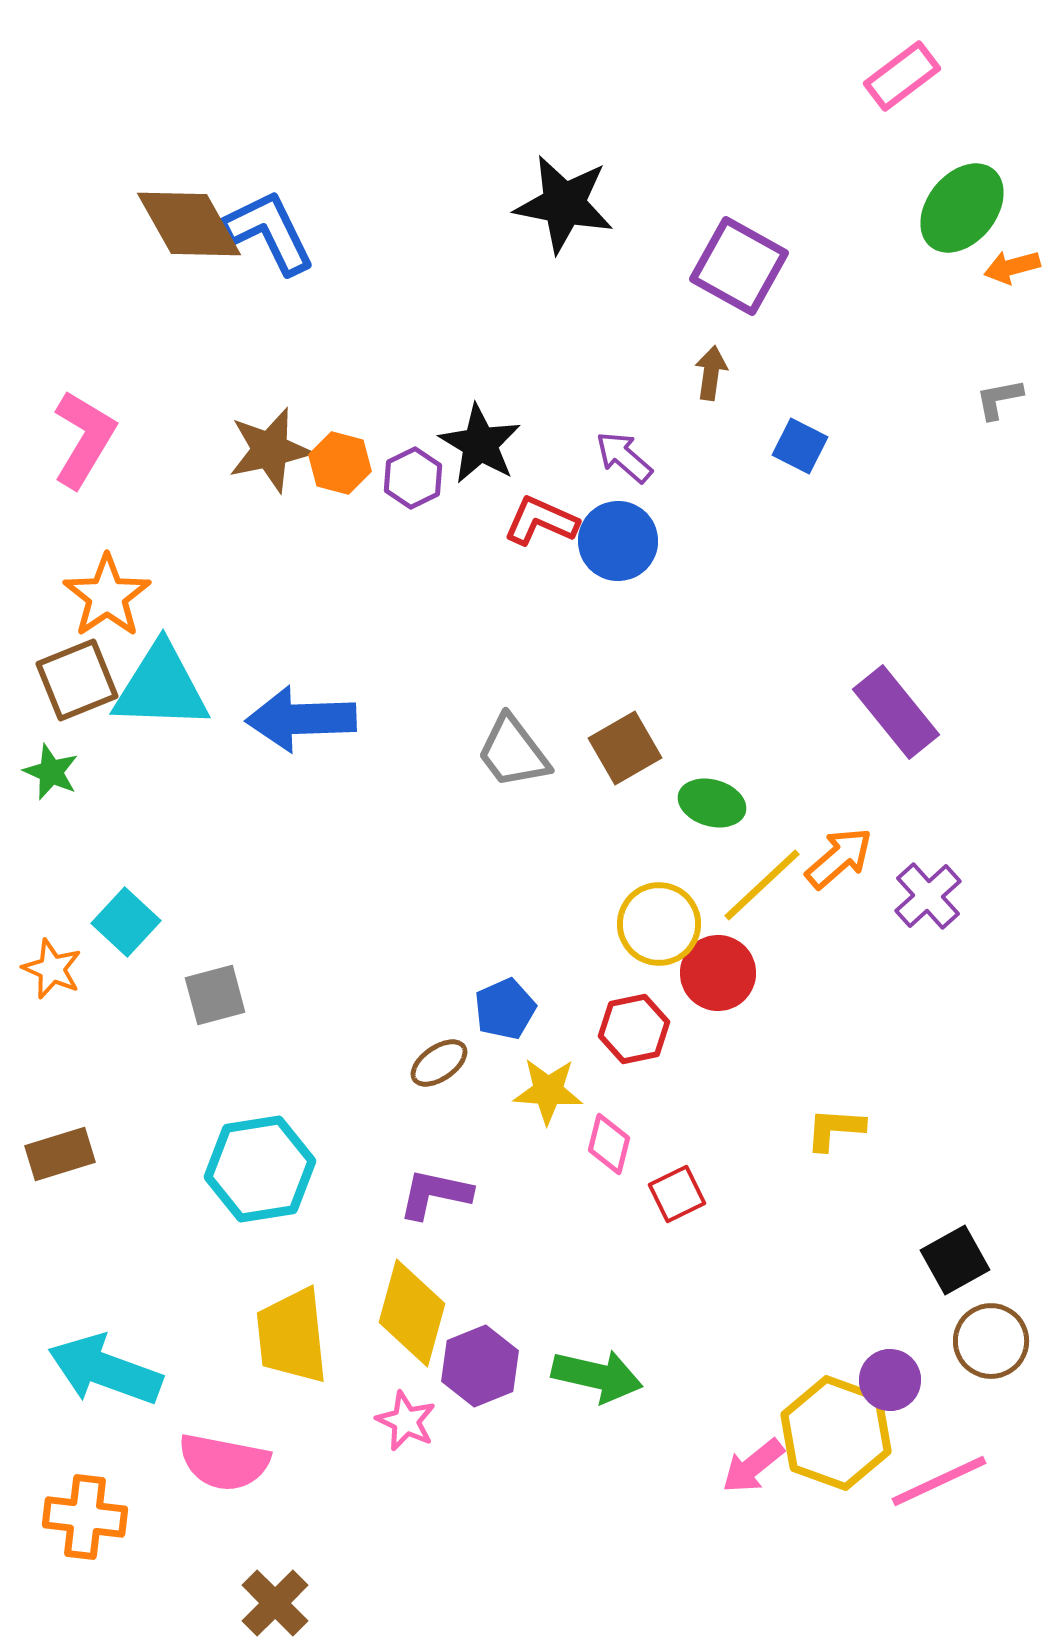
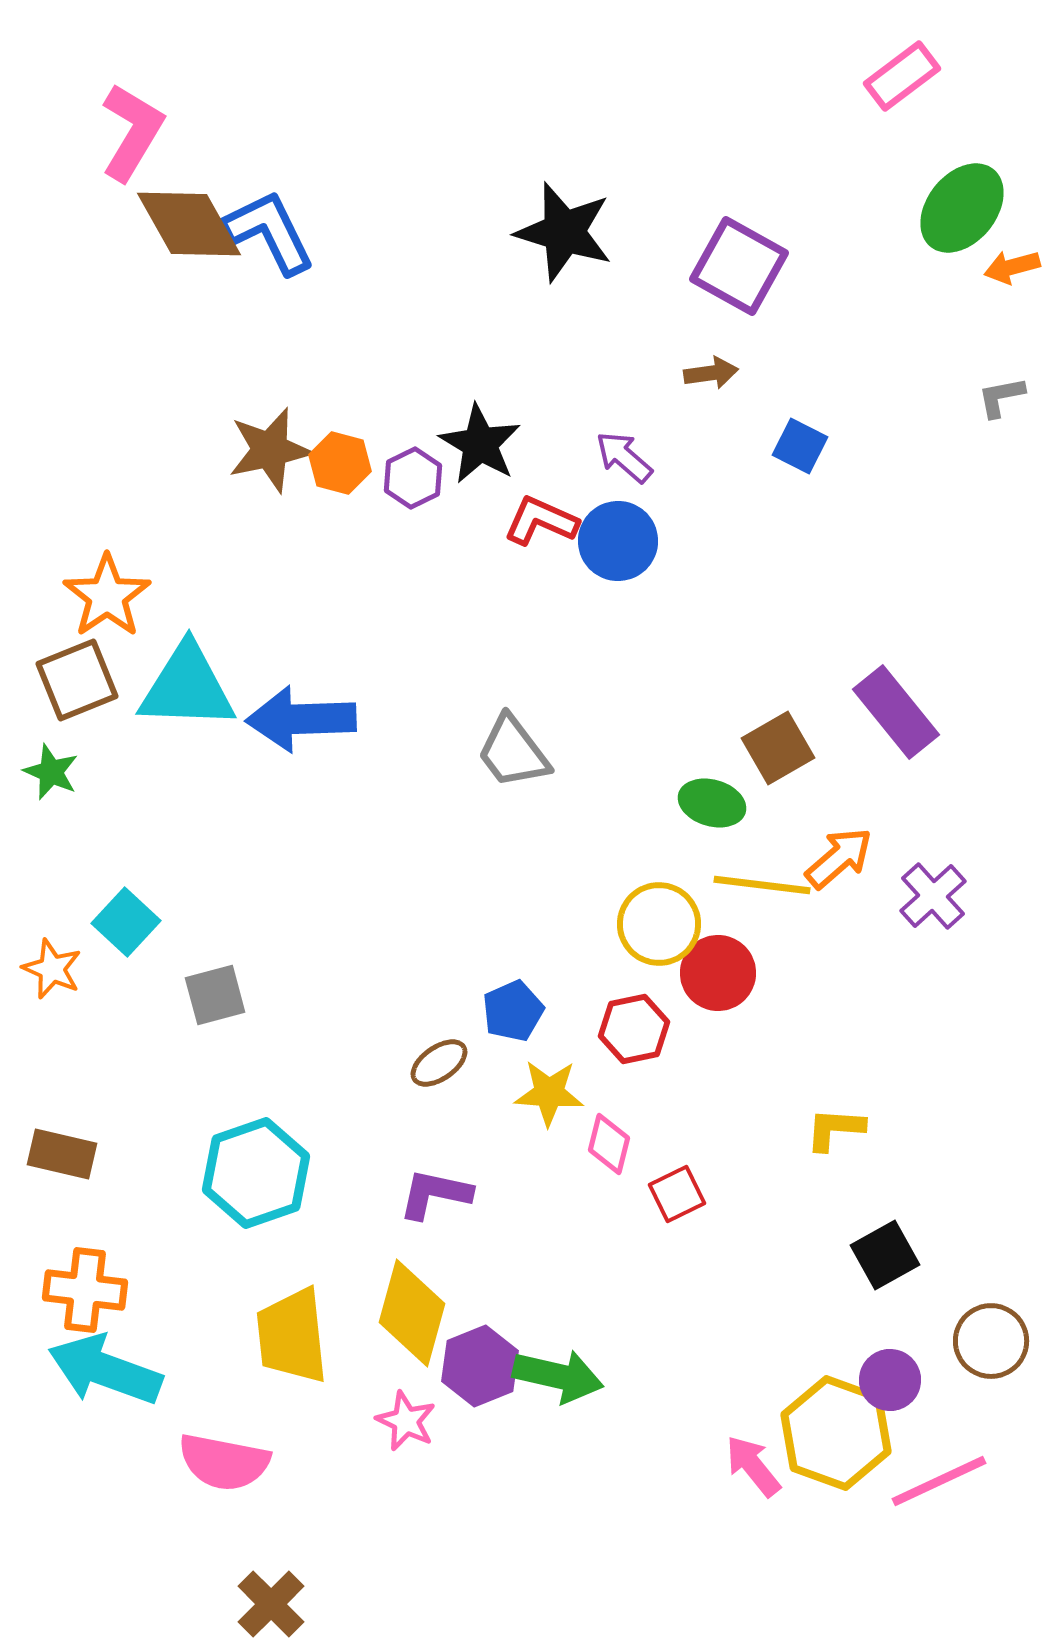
black star at (564, 204): moved 28 px down; rotated 6 degrees clockwise
brown arrow at (711, 373): rotated 74 degrees clockwise
gray L-shape at (999, 399): moved 2 px right, 2 px up
pink L-shape at (84, 439): moved 48 px right, 307 px up
cyan triangle at (161, 687): moved 26 px right
brown square at (625, 748): moved 153 px right
yellow line at (762, 885): rotated 50 degrees clockwise
purple cross at (928, 896): moved 5 px right
blue pentagon at (505, 1009): moved 8 px right, 2 px down
yellow star at (548, 1091): moved 1 px right, 2 px down
brown rectangle at (60, 1154): moved 2 px right; rotated 30 degrees clockwise
cyan hexagon at (260, 1169): moved 4 px left, 4 px down; rotated 10 degrees counterclockwise
black square at (955, 1260): moved 70 px left, 5 px up
green arrow at (597, 1376): moved 39 px left
pink arrow at (753, 1466): rotated 90 degrees clockwise
orange cross at (85, 1517): moved 227 px up
brown cross at (275, 1603): moved 4 px left, 1 px down
